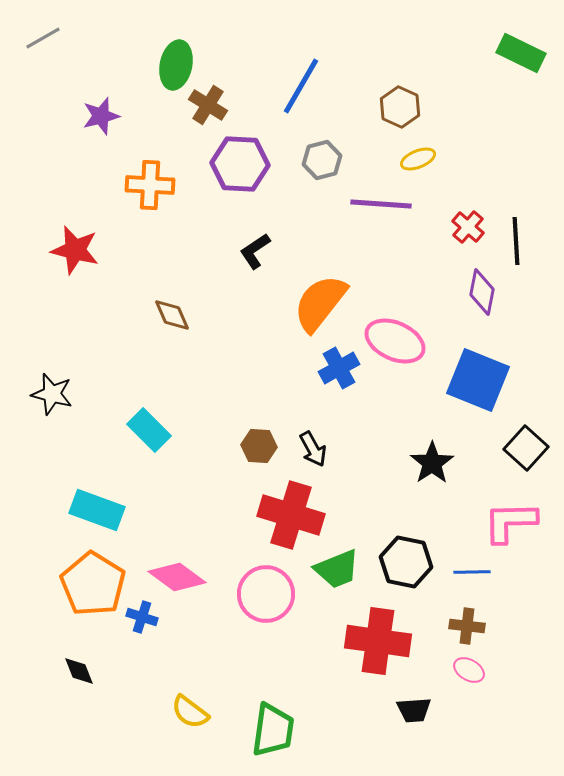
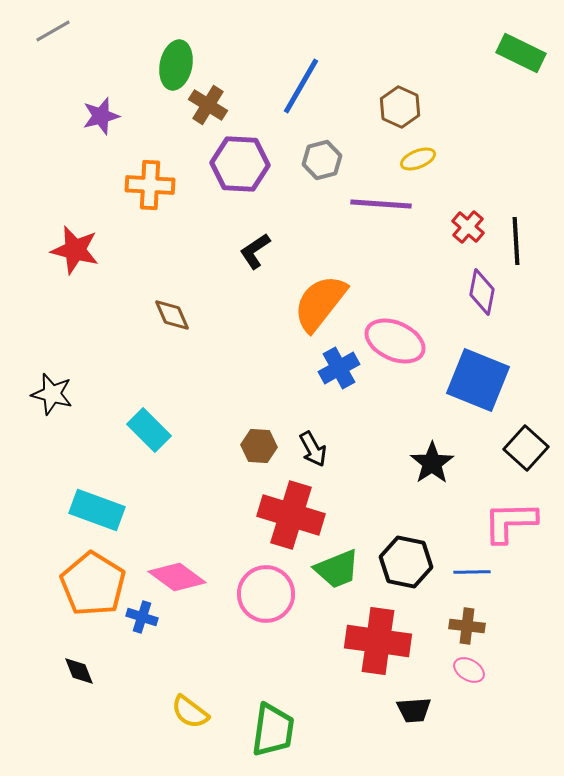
gray line at (43, 38): moved 10 px right, 7 px up
